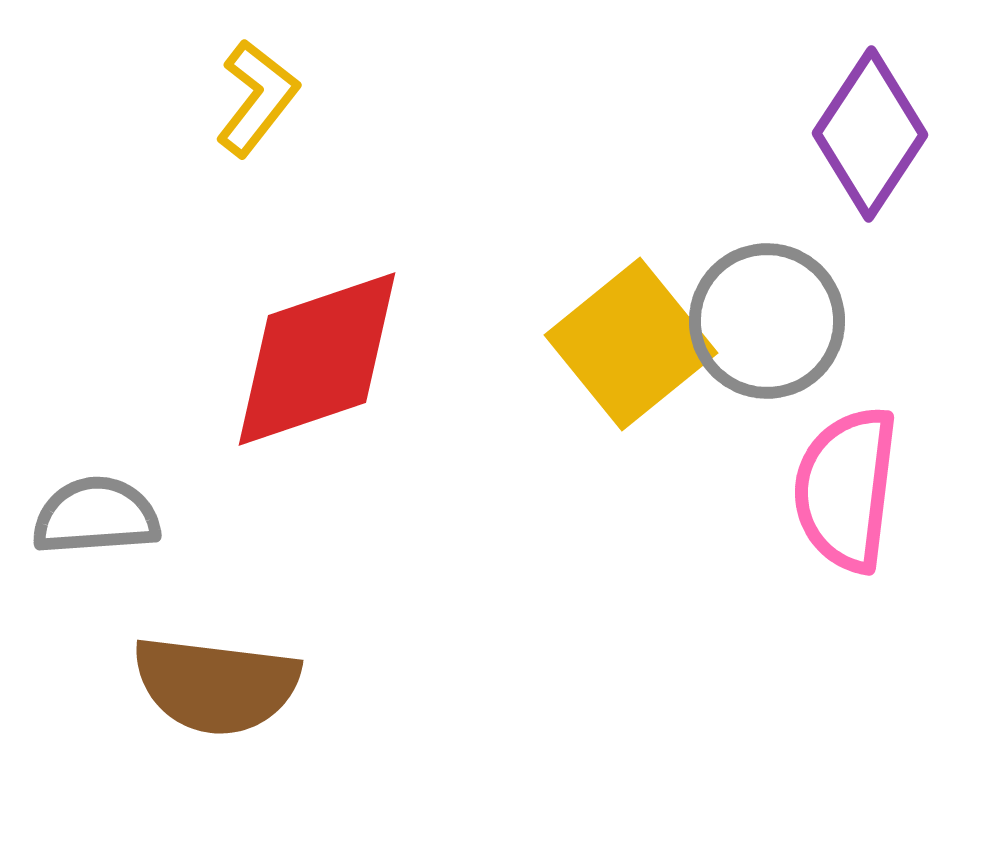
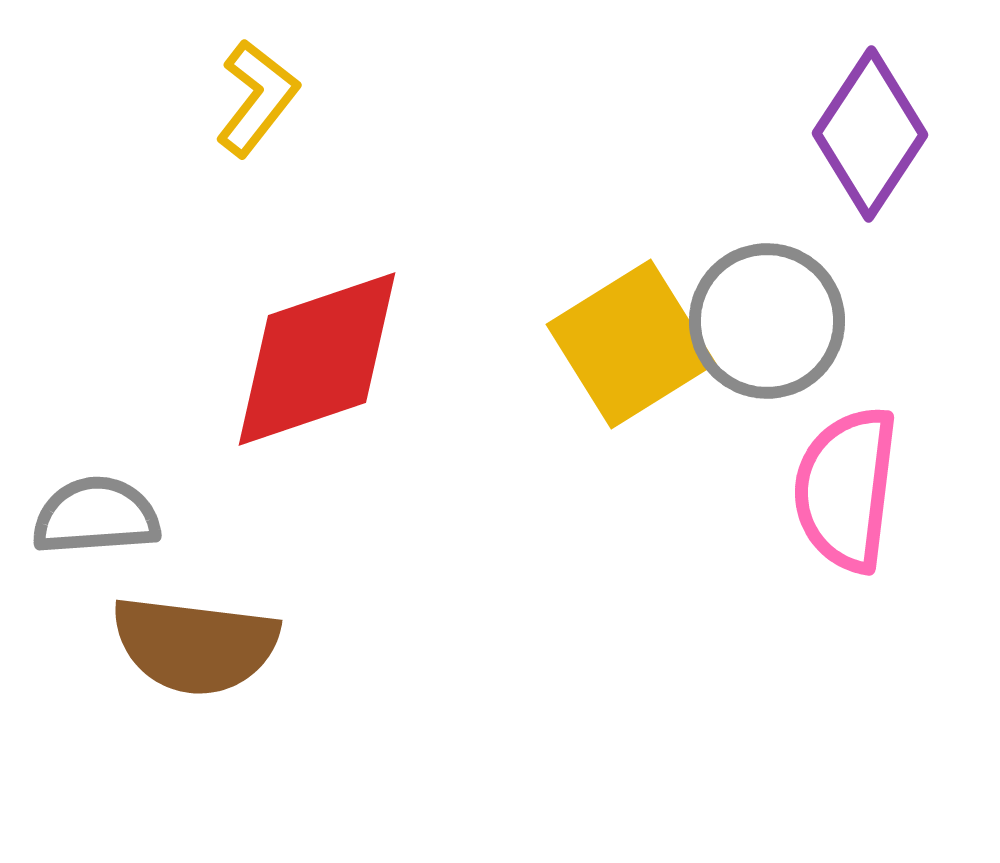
yellow square: rotated 7 degrees clockwise
brown semicircle: moved 21 px left, 40 px up
